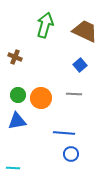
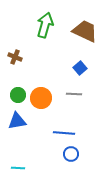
blue square: moved 3 px down
cyan line: moved 5 px right
